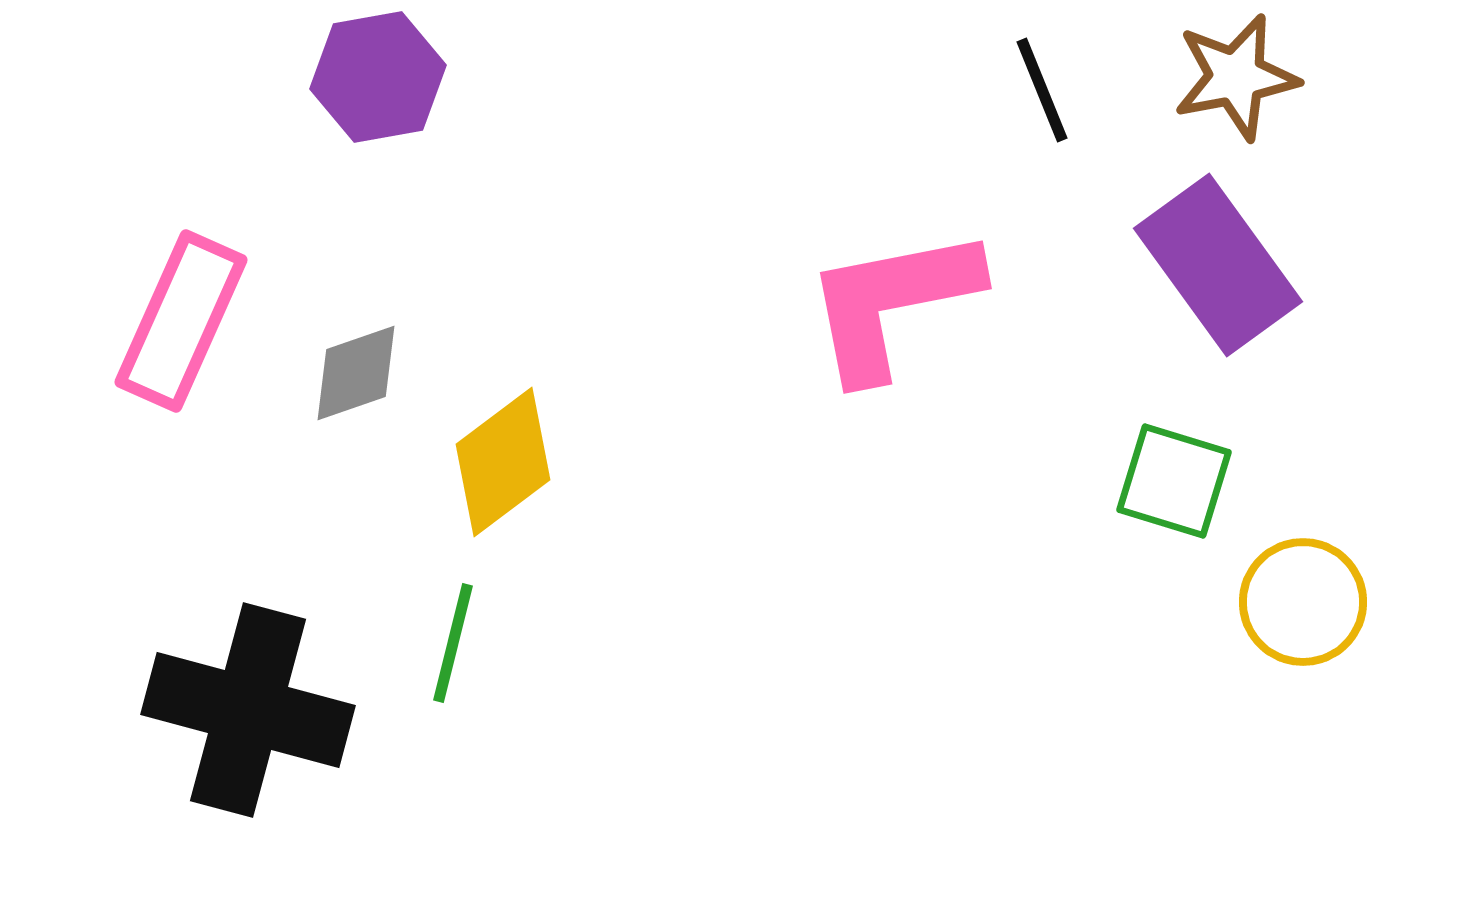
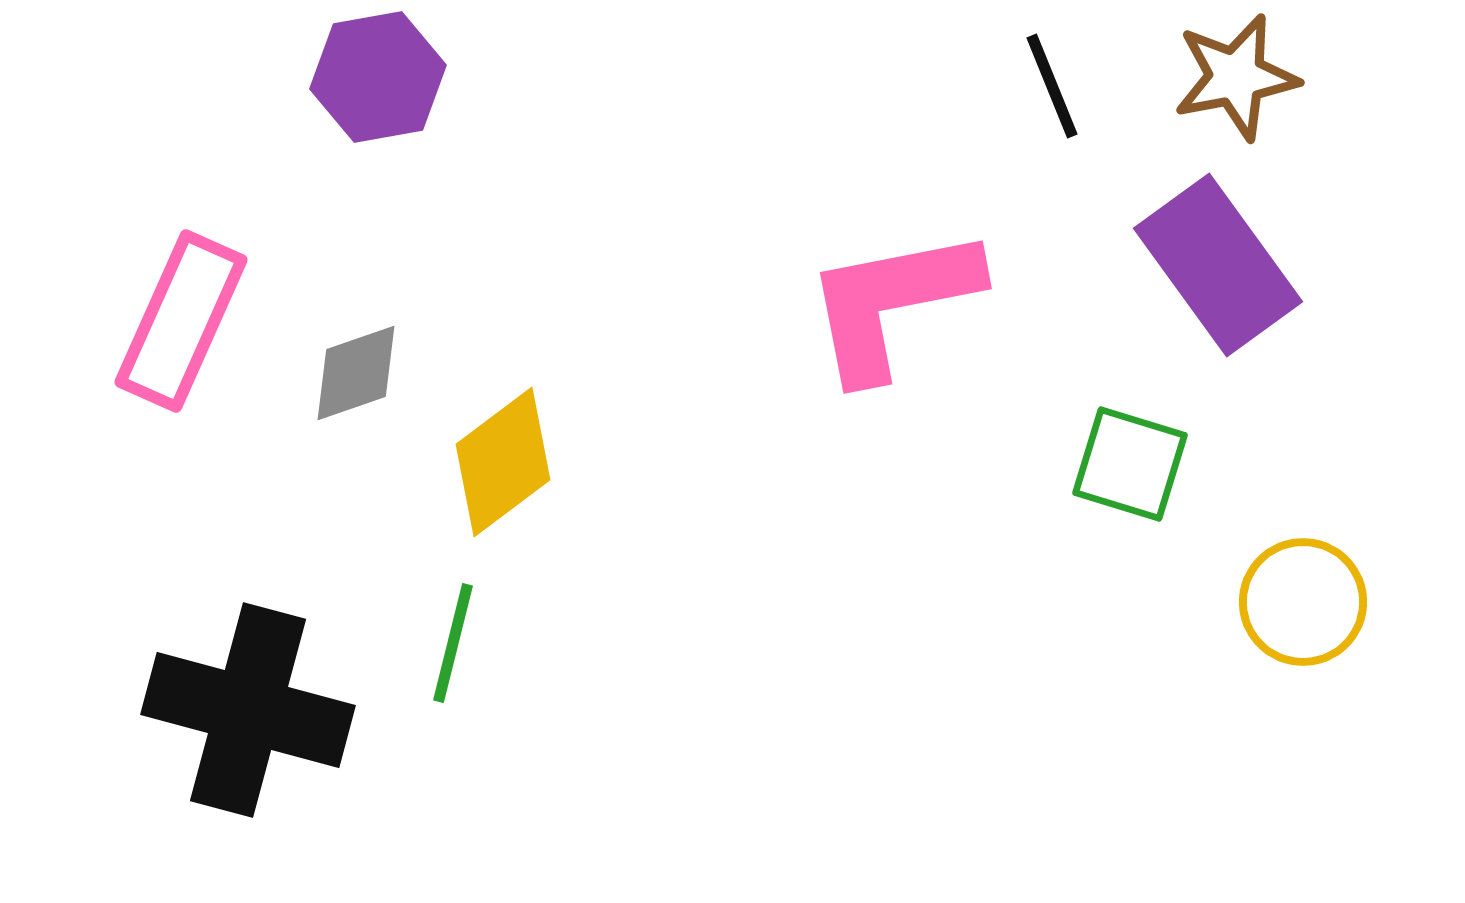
black line: moved 10 px right, 4 px up
green square: moved 44 px left, 17 px up
